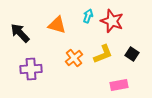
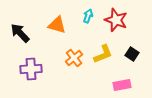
red star: moved 4 px right, 1 px up
pink rectangle: moved 3 px right
